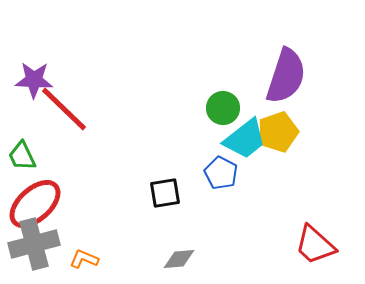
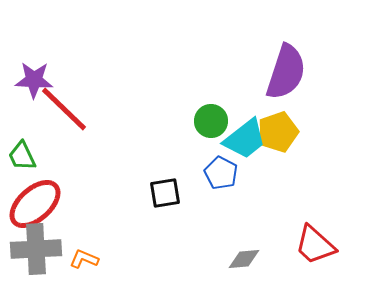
purple semicircle: moved 4 px up
green circle: moved 12 px left, 13 px down
gray cross: moved 2 px right, 5 px down; rotated 12 degrees clockwise
gray diamond: moved 65 px right
